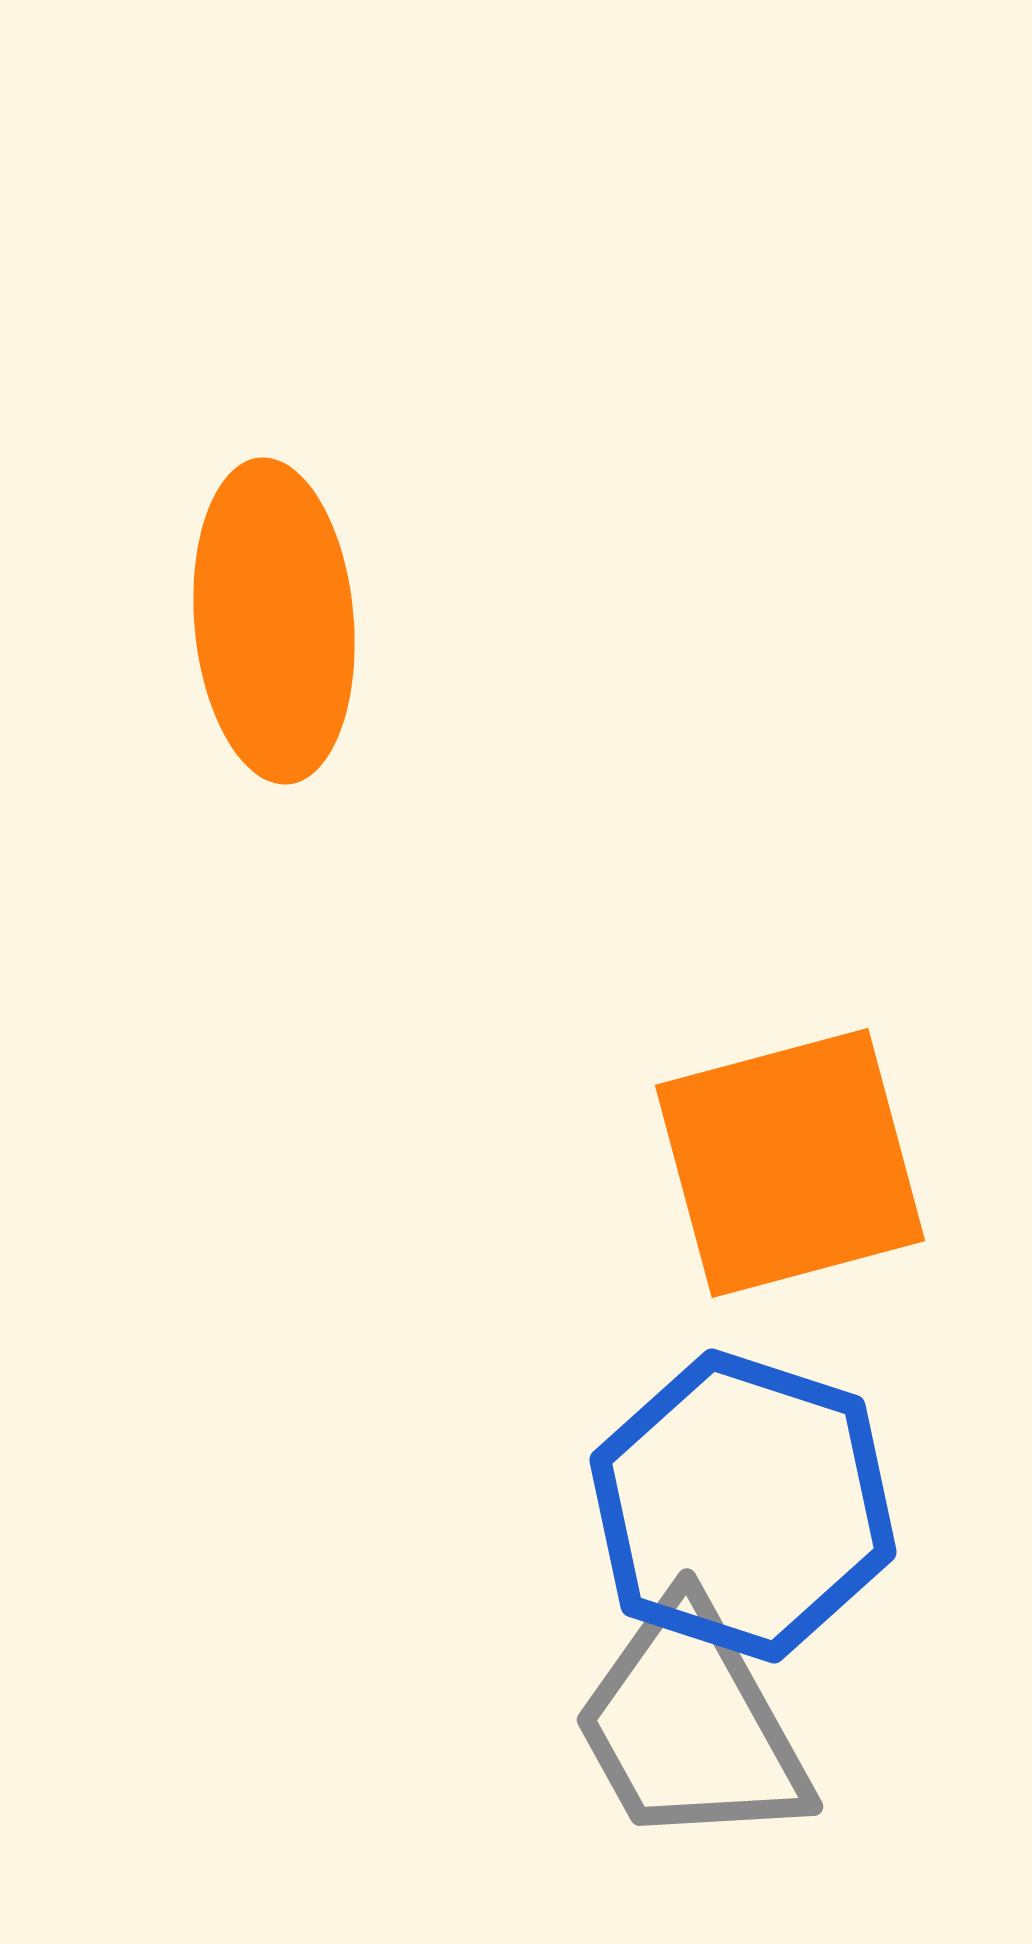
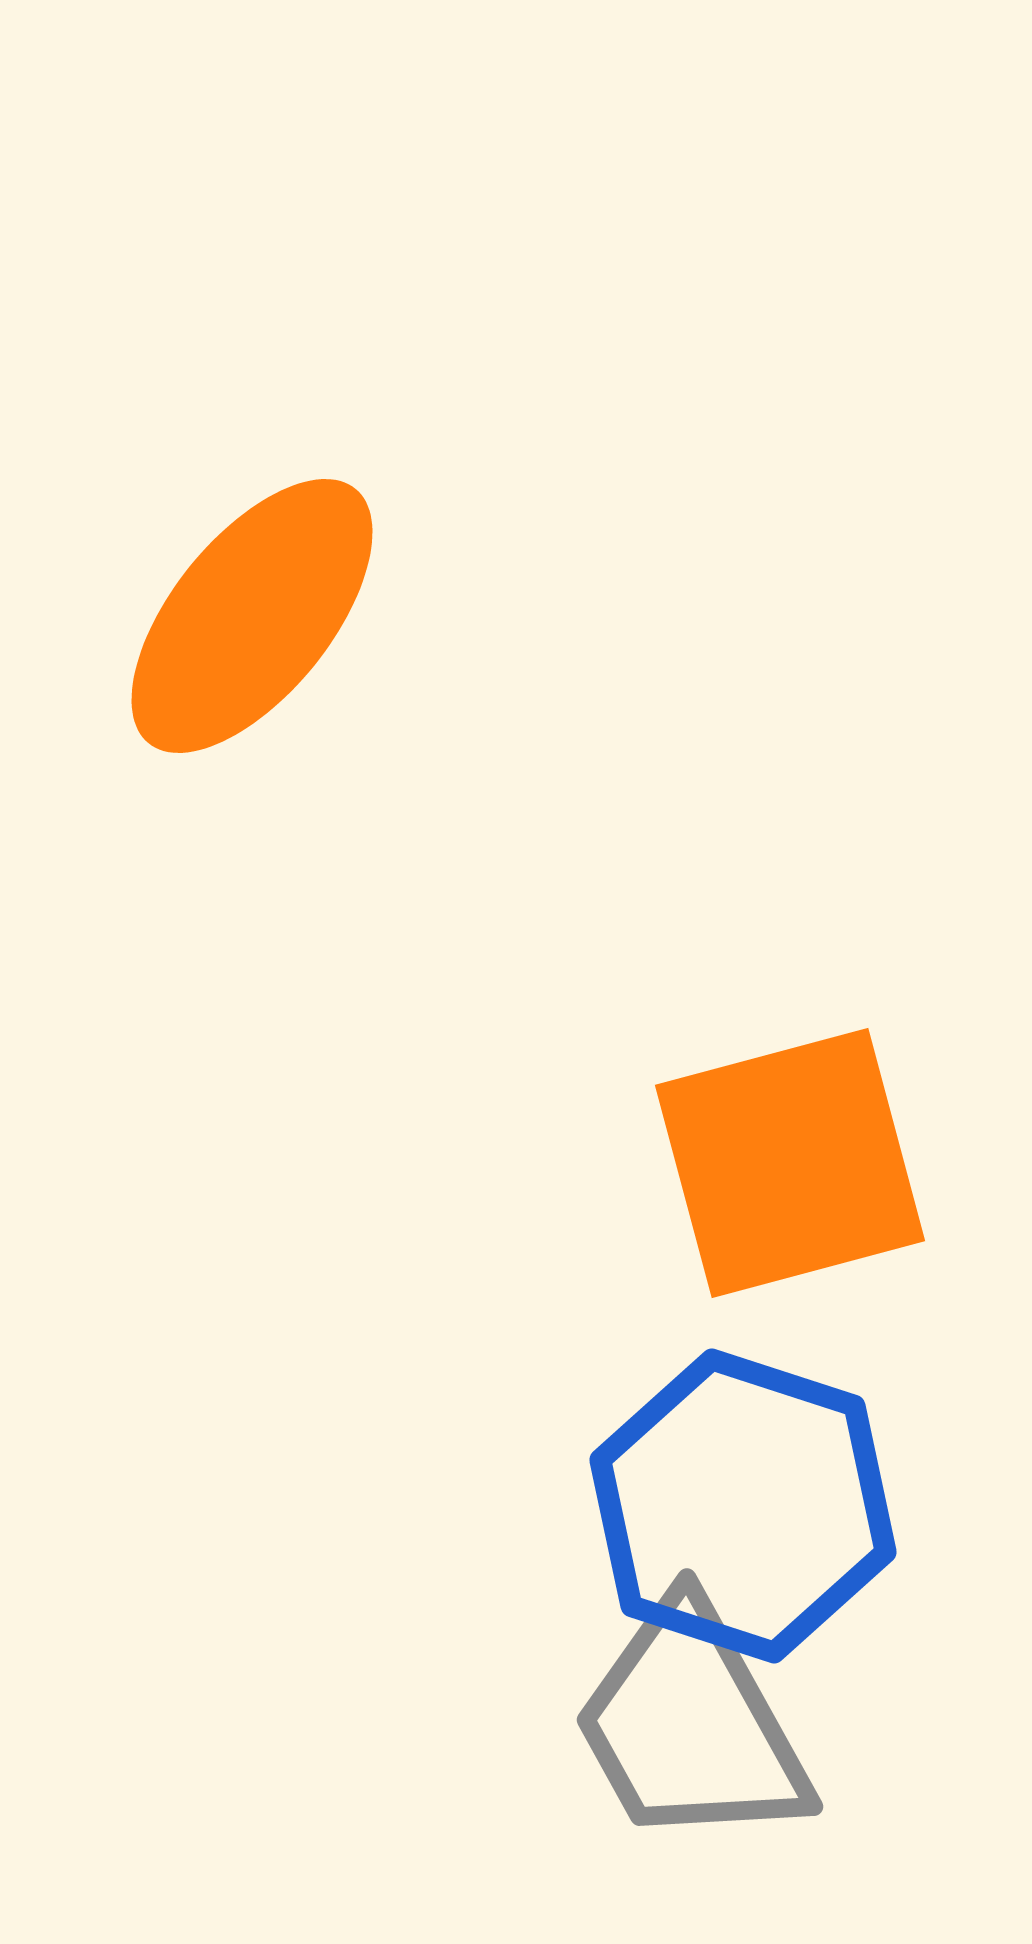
orange ellipse: moved 22 px left, 5 px up; rotated 44 degrees clockwise
